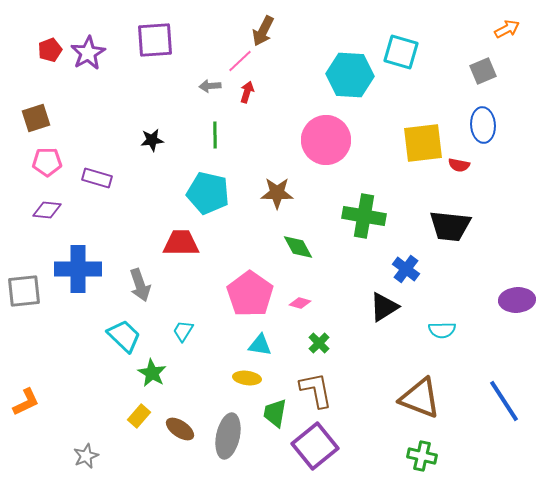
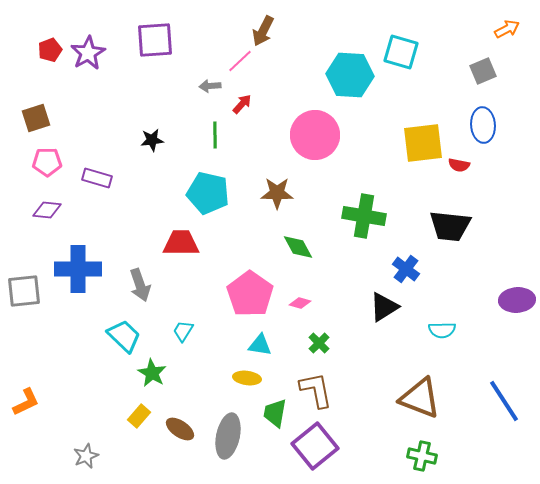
red arrow at (247, 92): moved 5 px left, 12 px down; rotated 25 degrees clockwise
pink circle at (326, 140): moved 11 px left, 5 px up
